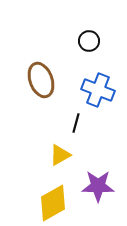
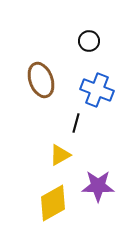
blue cross: moved 1 px left
